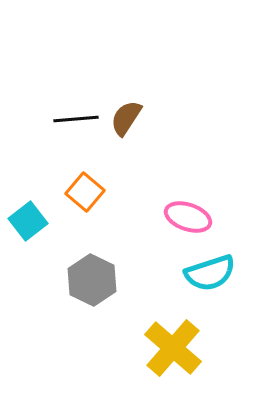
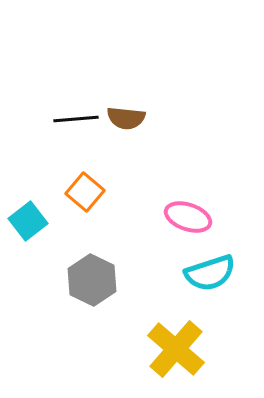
brown semicircle: rotated 117 degrees counterclockwise
yellow cross: moved 3 px right, 1 px down
